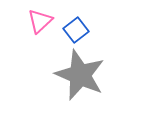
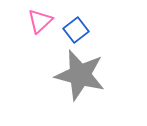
gray star: rotated 9 degrees counterclockwise
